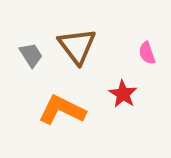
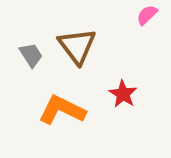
pink semicircle: moved 38 px up; rotated 65 degrees clockwise
